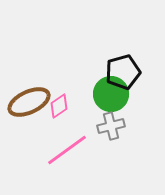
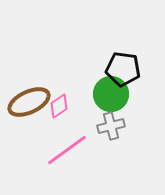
black pentagon: moved 3 px up; rotated 24 degrees clockwise
